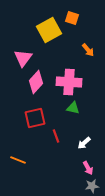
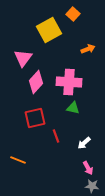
orange square: moved 1 px right, 4 px up; rotated 24 degrees clockwise
orange arrow: moved 1 px up; rotated 72 degrees counterclockwise
gray star: rotated 16 degrees clockwise
